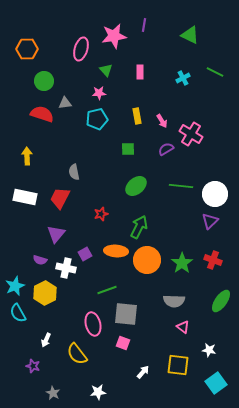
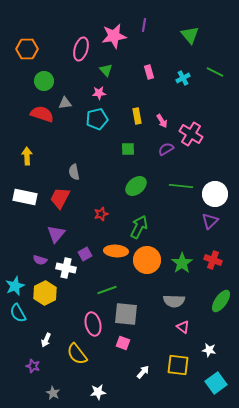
green triangle at (190, 35): rotated 24 degrees clockwise
pink rectangle at (140, 72): moved 9 px right; rotated 16 degrees counterclockwise
